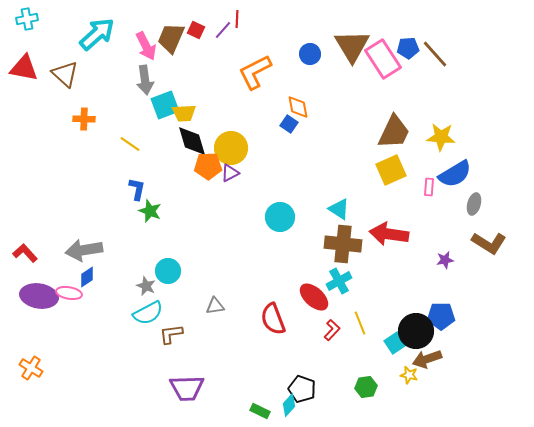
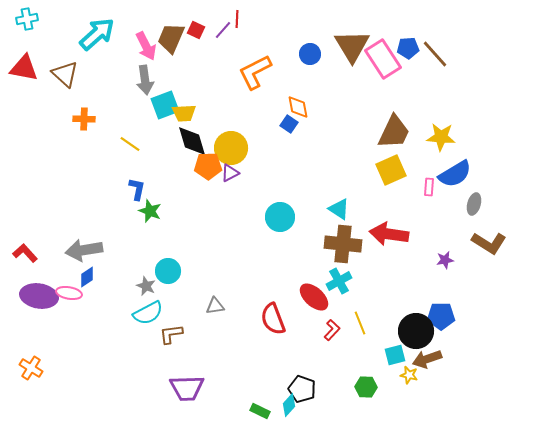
cyan square at (395, 343): moved 12 px down; rotated 20 degrees clockwise
green hexagon at (366, 387): rotated 10 degrees clockwise
